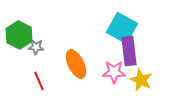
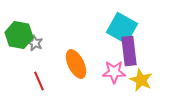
green hexagon: rotated 16 degrees counterclockwise
gray star: moved 1 px left, 4 px up; rotated 21 degrees clockwise
